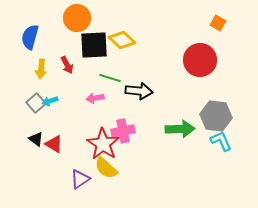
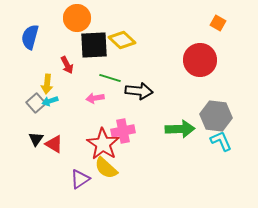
yellow arrow: moved 6 px right, 15 px down
black triangle: rotated 28 degrees clockwise
